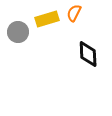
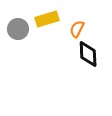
orange semicircle: moved 3 px right, 16 px down
gray circle: moved 3 px up
